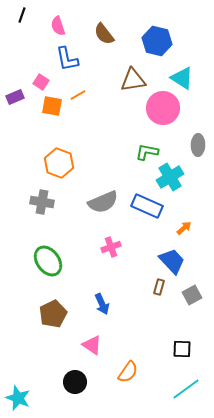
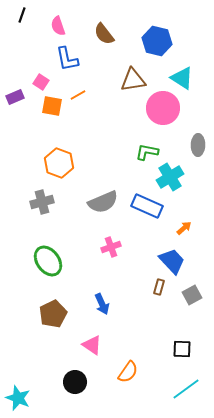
gray cross: rotated 25 degrees counterclockwise
